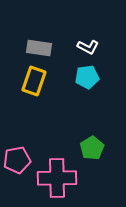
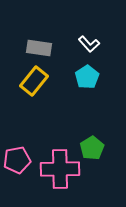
white L-shape: moved 1 px right, 3 px up; rotated 20 degrees clockwise
cyan pentagon: rotated 25 degrees counterclockwise
yellow rectangle: rotated 20 degrees clockwise
pink cross: moved 3 px right, 9 px up
